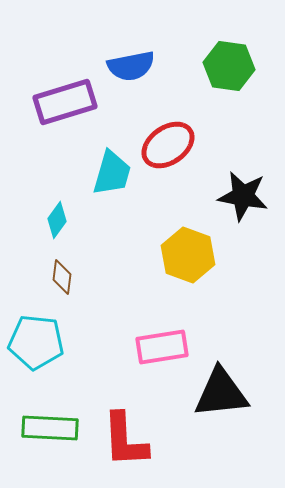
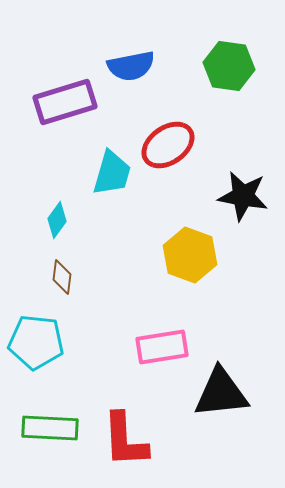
yellow hexagon: moved 2 px right
